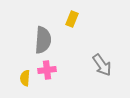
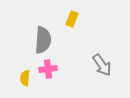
pink cross: moved 1 px right, 1 px up
